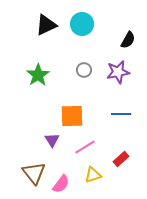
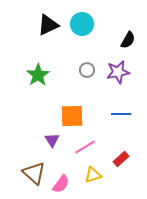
black triangle: moved 2 px right
gray circle: moved 3 px right
brown triangle: rotated 10 degrees counterclockwise
